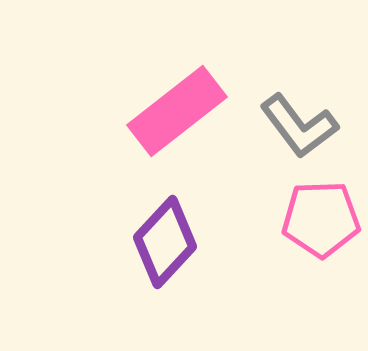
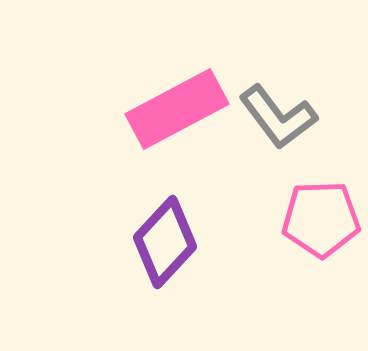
pink rectangle: moved 2 px up; rotated 10 degrees clockwise
gray L-shape: moved 21 px left, 9 px up
